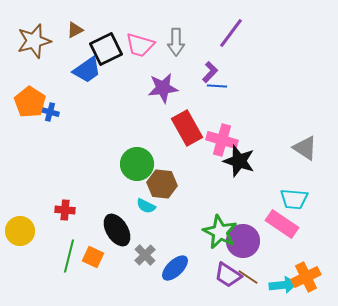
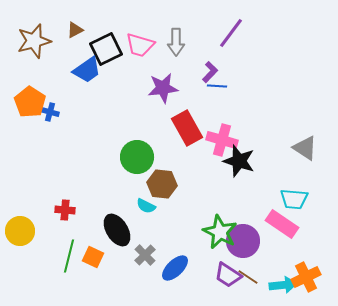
green circle: moved 7 px up
